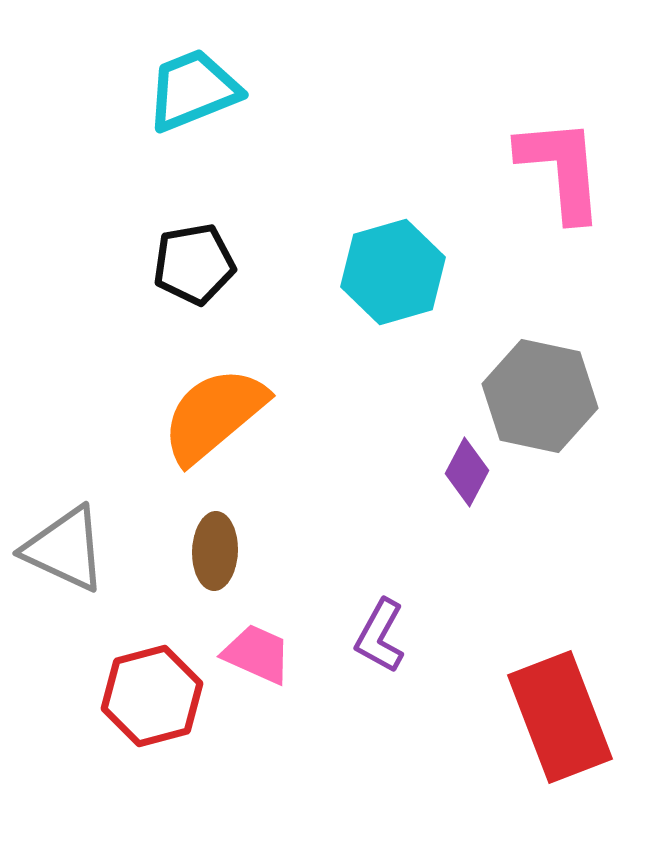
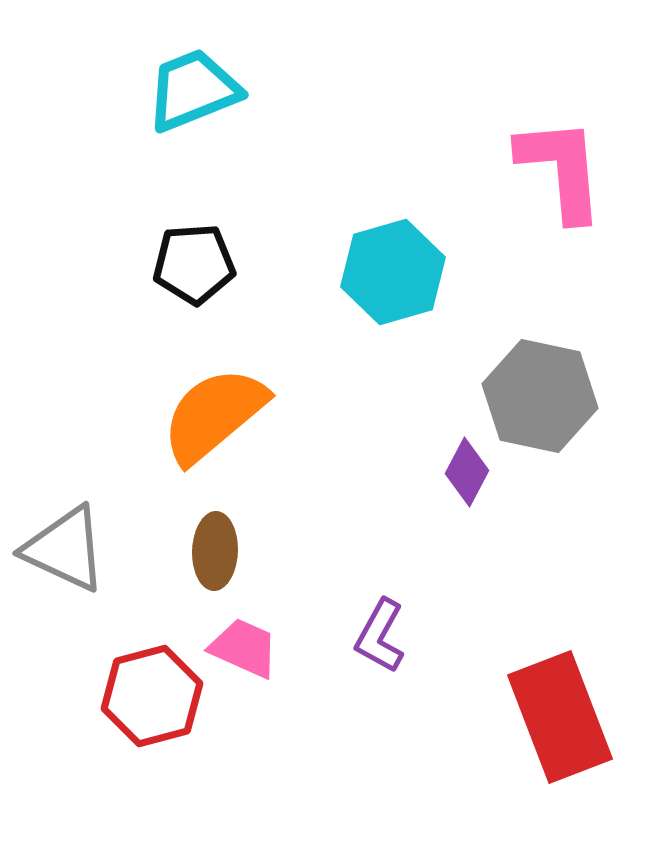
black pentagon: rotated 6 degrees clockwise
pink trapezoid: moved 13 px left, 6 px up
